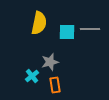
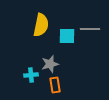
yellow semicircle: moved 2 px right, 2 px down
cyan square: moved 4 px down
gray star: moved 2 px down
cyan cross: moved 1 px left, 1 px up; rotated 32 degrees clockwise
